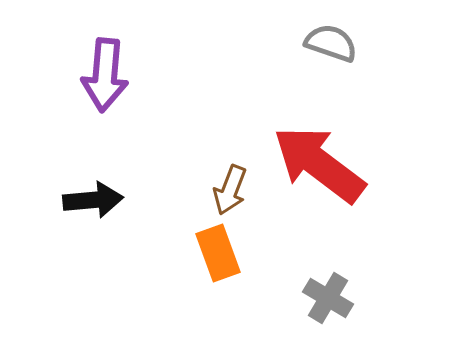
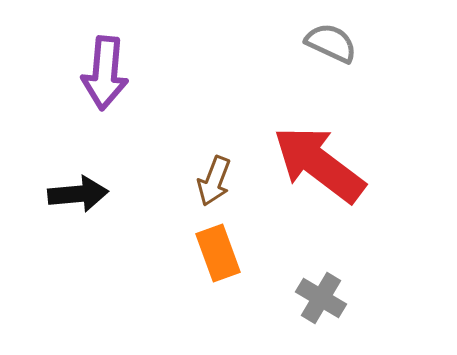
gray semicircle: rotated 6 degrees clockwise
purple arrow: moved 2 px up
brown arrow: moved 16 px left, 9 px up
black arrow: moved 15 px left, 6 px up
gray cross: moved 7 px left
